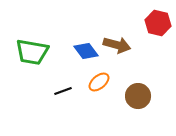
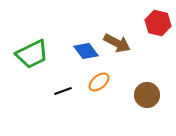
brown arrow: moved 2 px up; rotated 12 degrees clockwise
green trapezoid: moved 2 px down; rotated 36 degrees counterclockwise
brown circle: moved 9 px right, 1 px up
